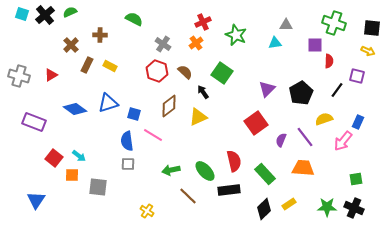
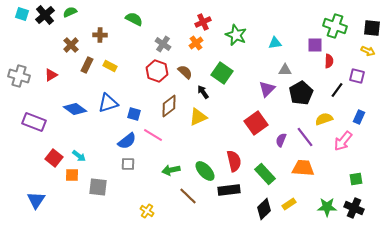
green cross at (334, 23): moved 1 px right, 3 px down
gray triangle at (286, 25): moved 1 px left, 45 px down
blue rectangle at (358, 122): moved 1 px right, 5 px up
blue semicircle at (127, 141): rotated 120 degrees counterclockwise
